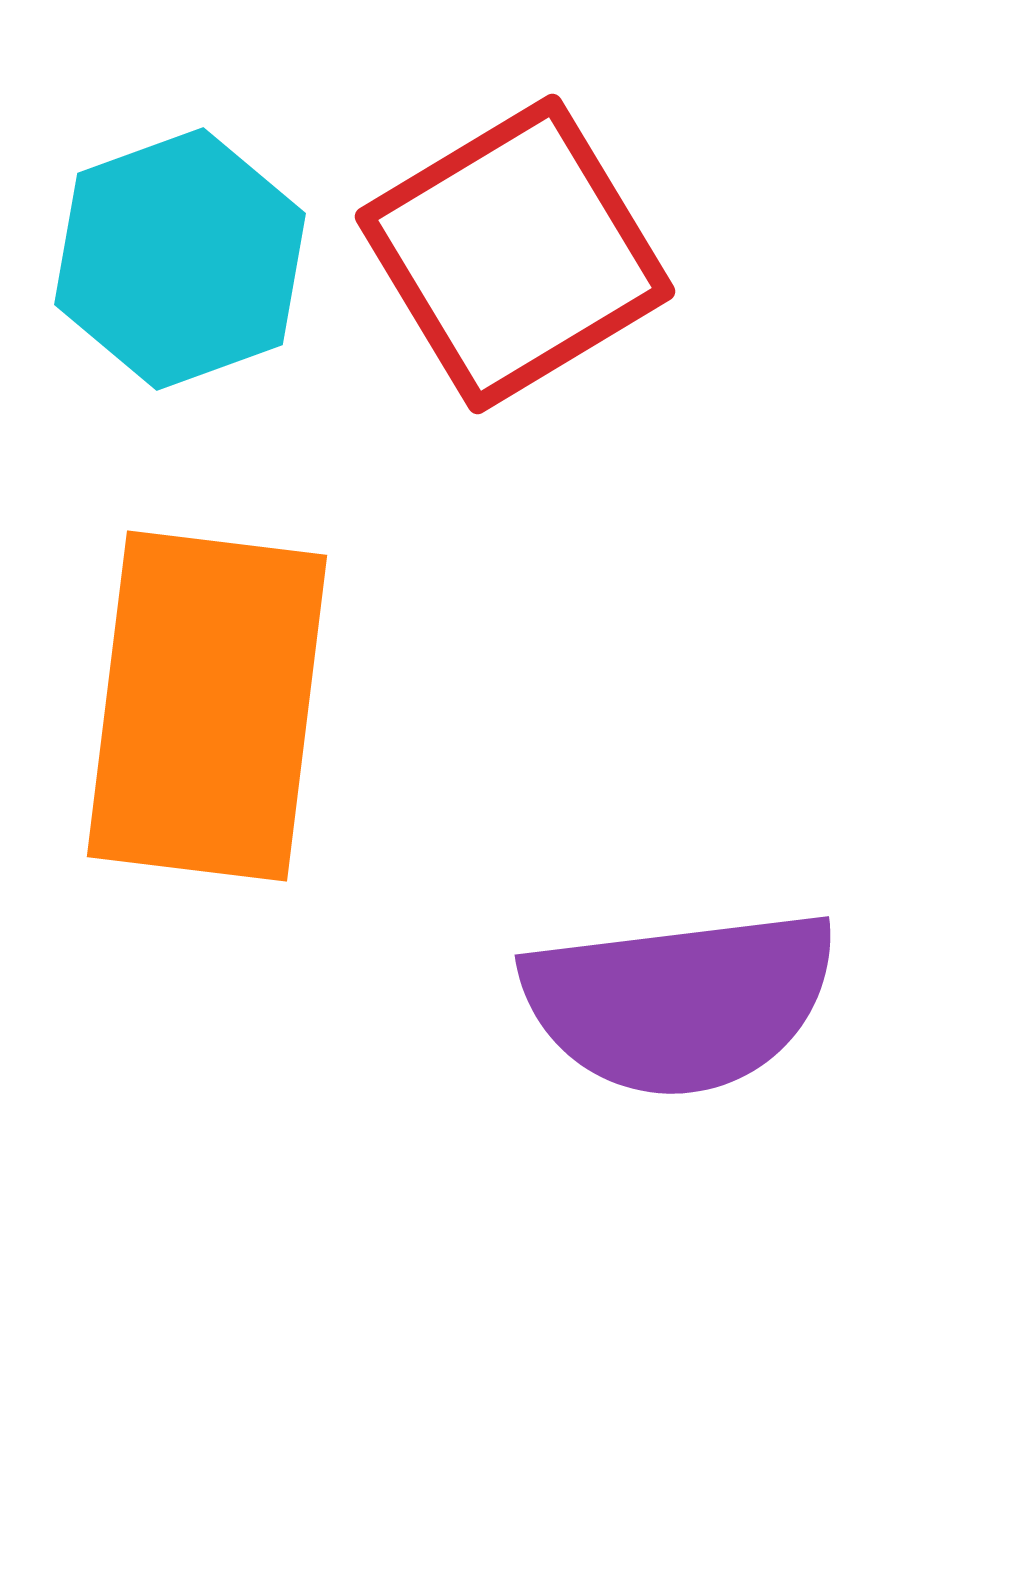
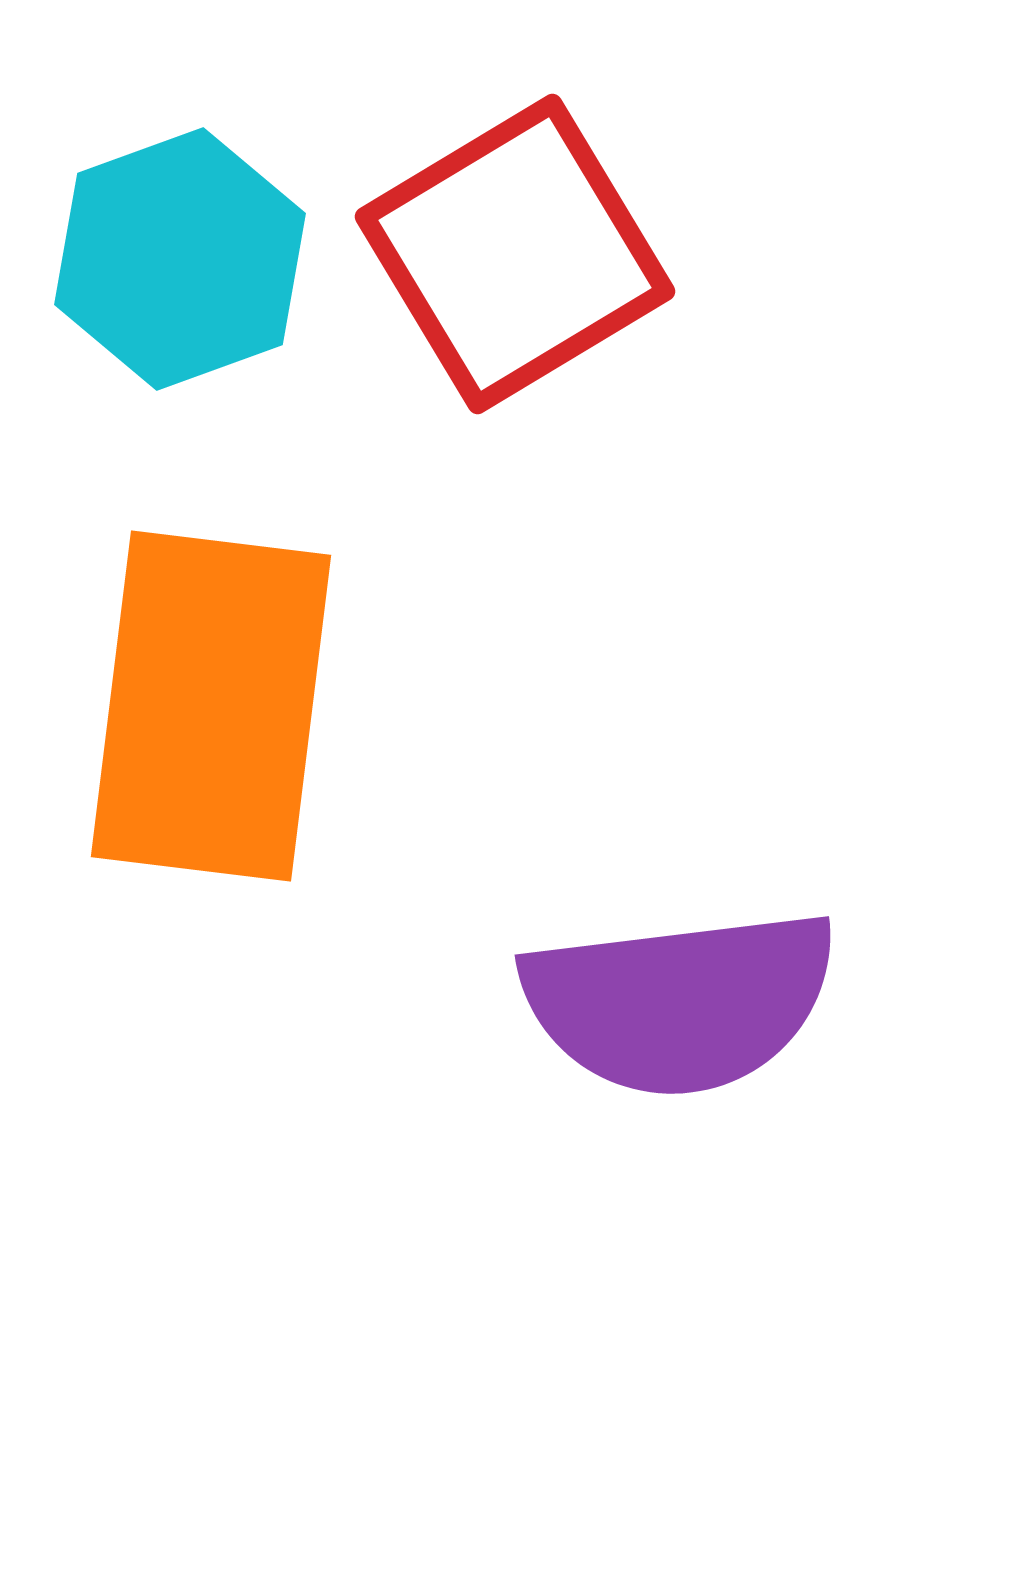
orange rectangle: moved 4 px right
